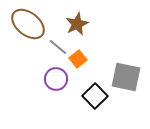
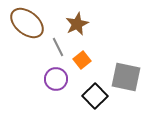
brown ellipse: moved 1 px left, 1 px up
gray line: rotated 24 degrees clockwise
orange square: moved 4 px right, 1 px down
